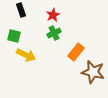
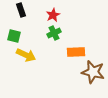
orange rectangle: rotated 48 degrees clockwise
